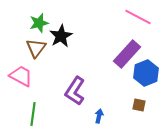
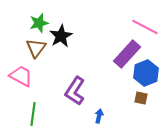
pink line: moved 7 px right, 10 px down
brown square: moved 2 px right, 7 px up
